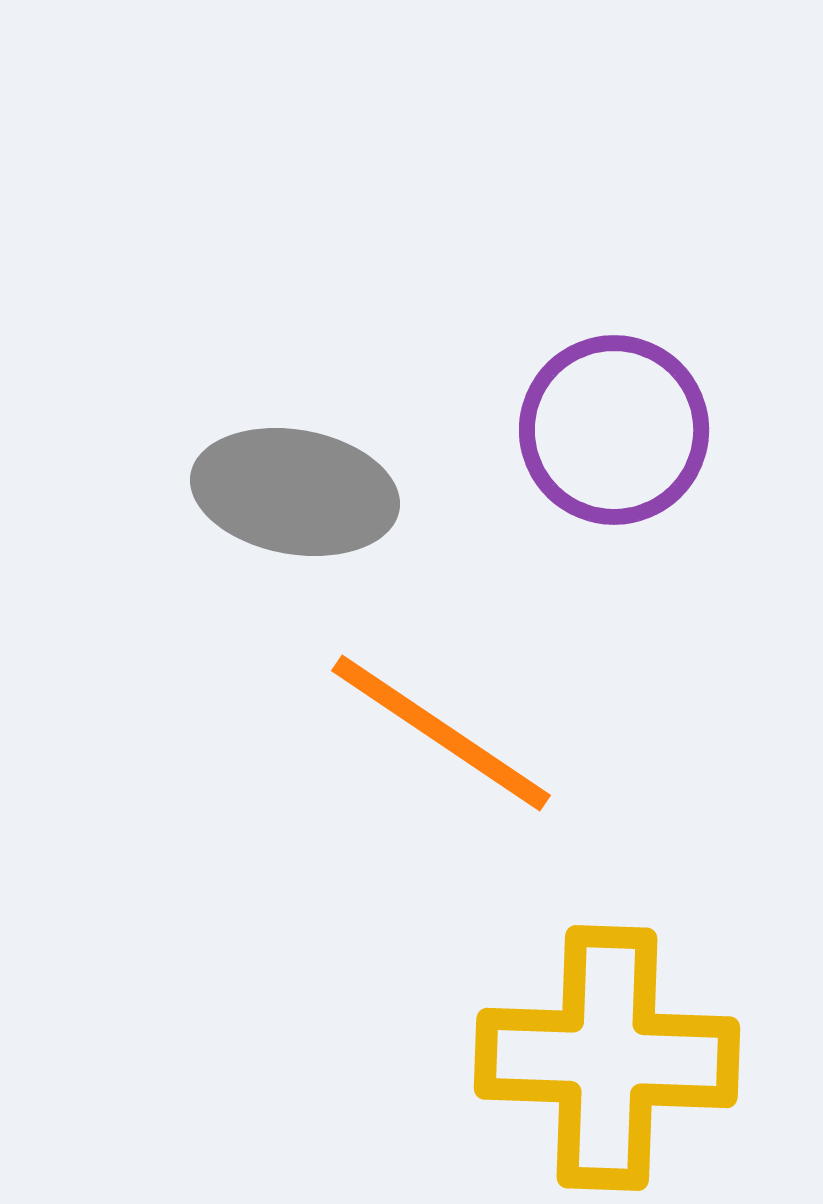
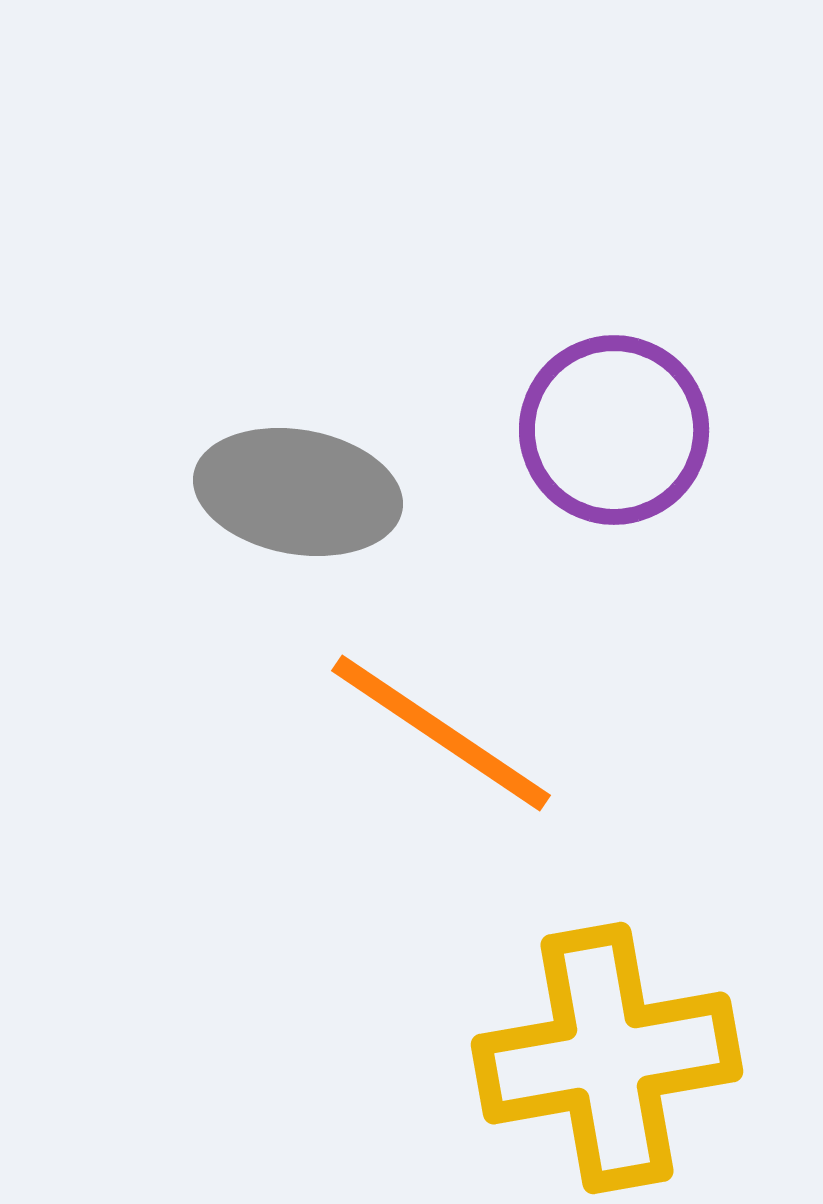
gray ellipse: moved 3 px right
yellow cross: rotated 12 degrees counterclockwise
